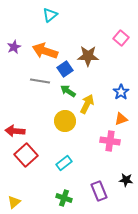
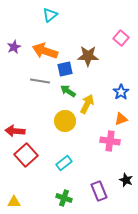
blue square: rotated 21 degrees clockwise
black star: rotated 16 degrees clockwise
yellow triangle: rotated 40 degrees clockwise
